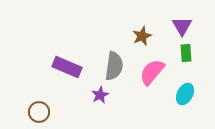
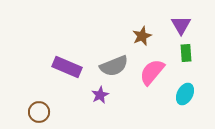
purple triangle: moved 1 px left, 1 px up
gray semicircle: rotated 60 degrees clockwise
